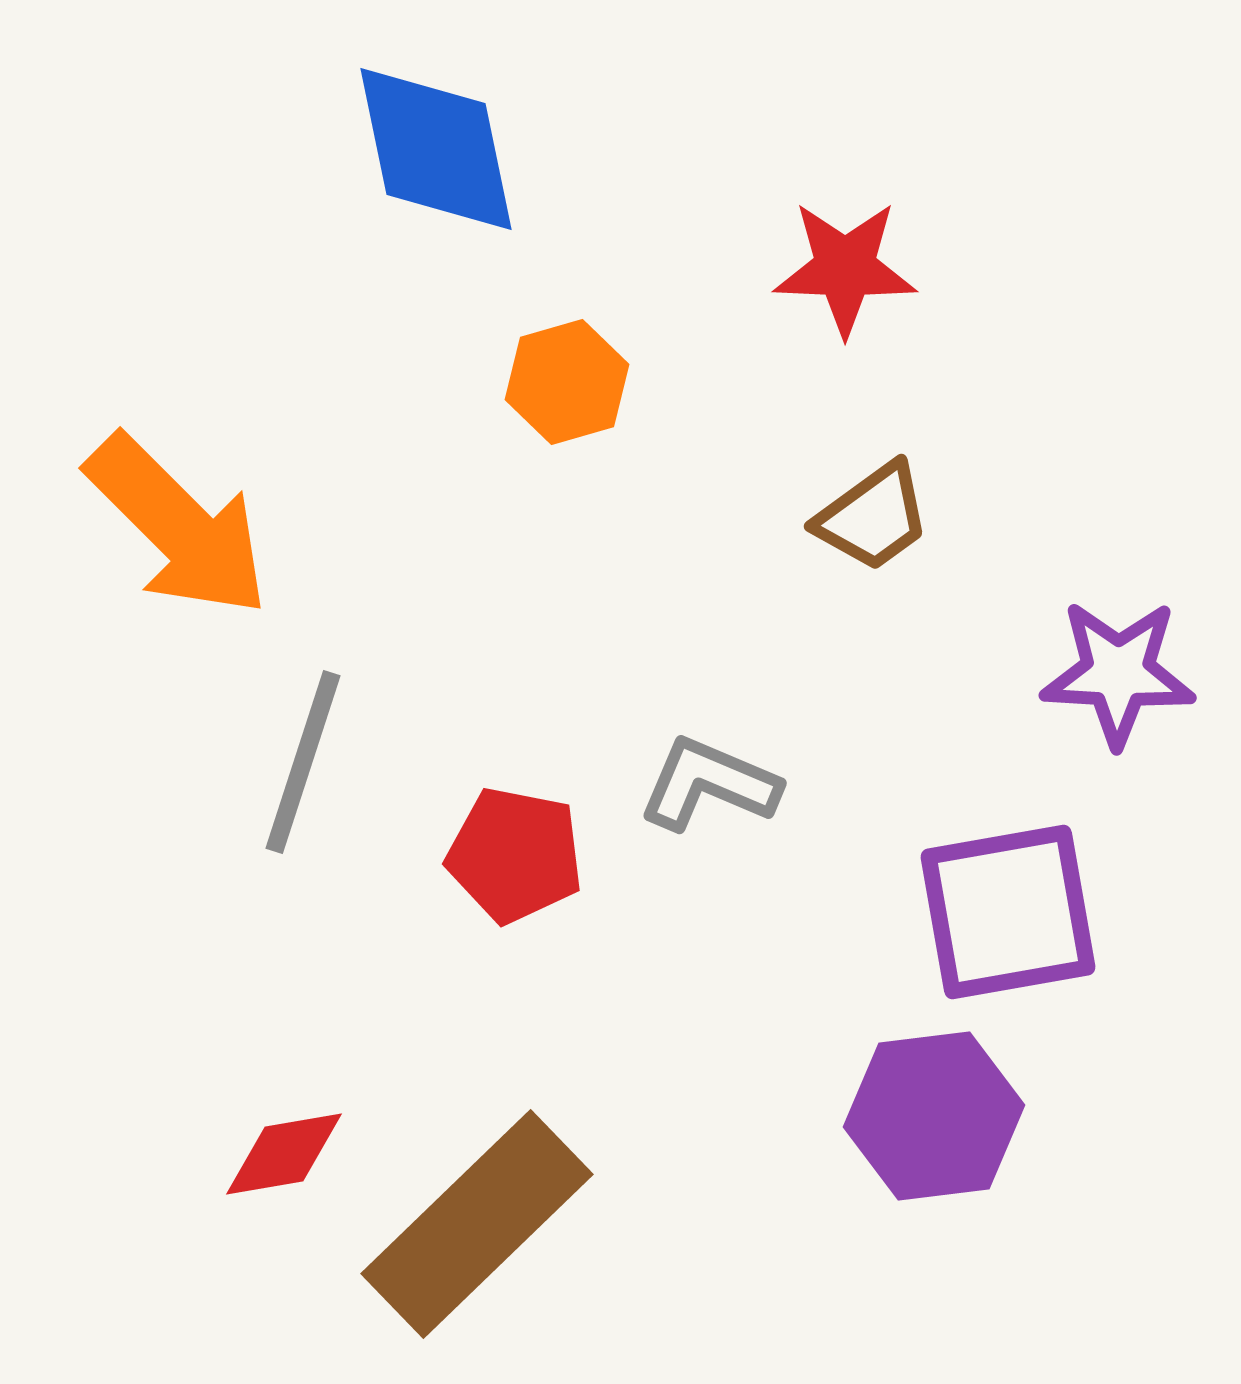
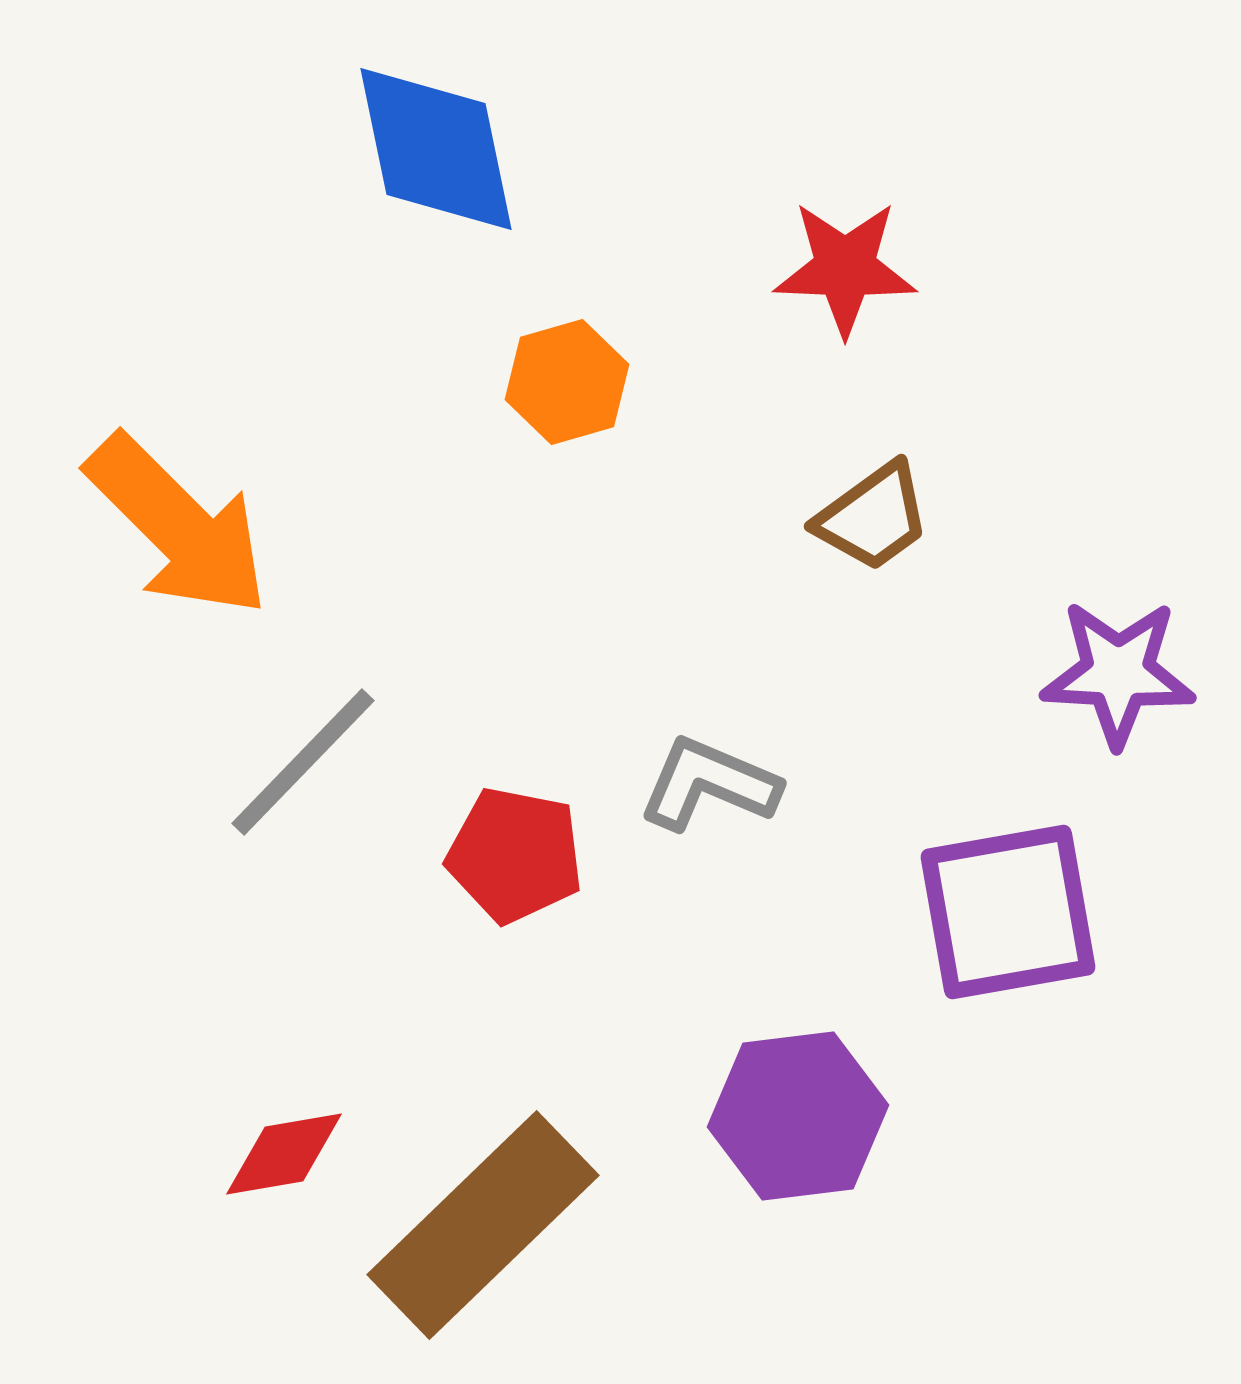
gray line: rotated 26 degrees clockwise
purple hexagon: moved 136 px left
brown rectangle: moved 6 px right, 1 px down
